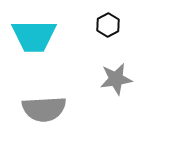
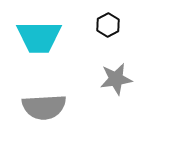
cyan trapezoid: moved 5 px right, 1 px down
gray semicircle: moved 2 px up
